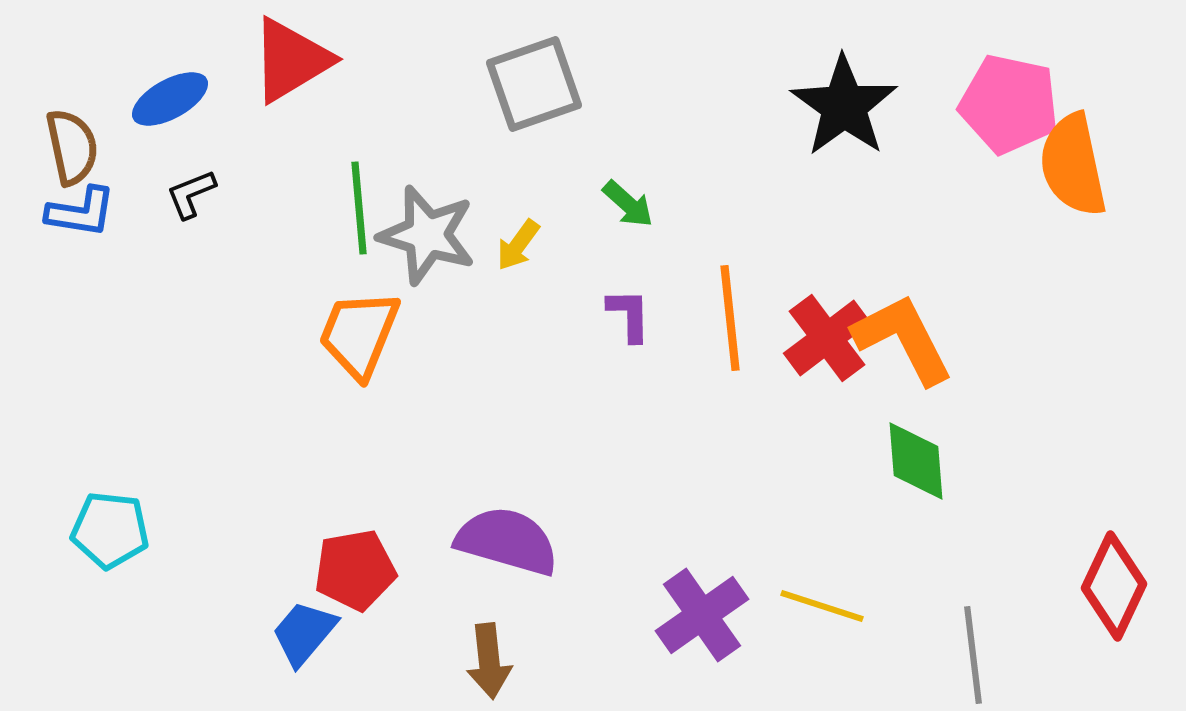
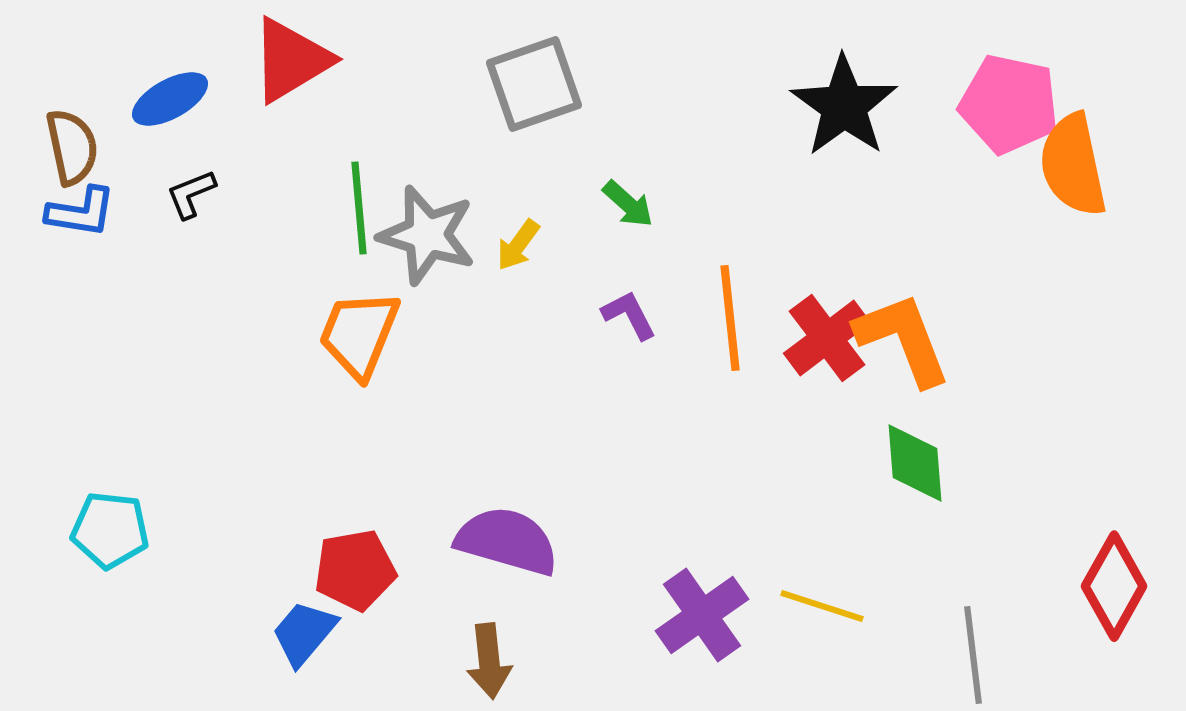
purple L-shape: rotated 26 degrees counterclockwise
orange L-shape: rotated 6 degrees clockwise
green diamond: moved 1 px left, 2 px down
red diamond: rotated 4 degrees clockwise
